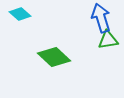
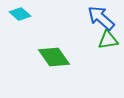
blue arrow: rotated 32 degrees counterclockwise
green diamond: rotated 12 degrees clockwise
